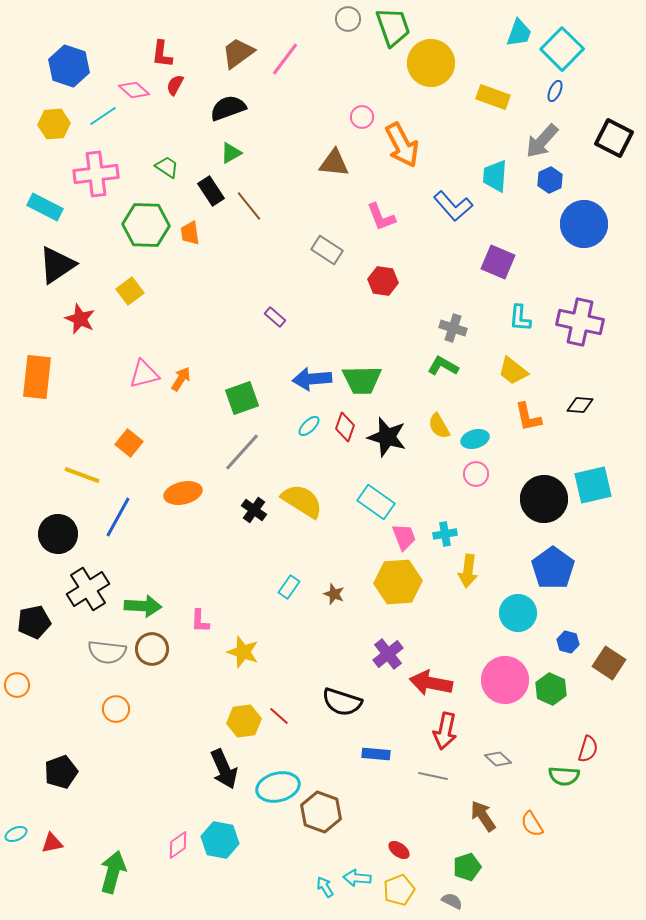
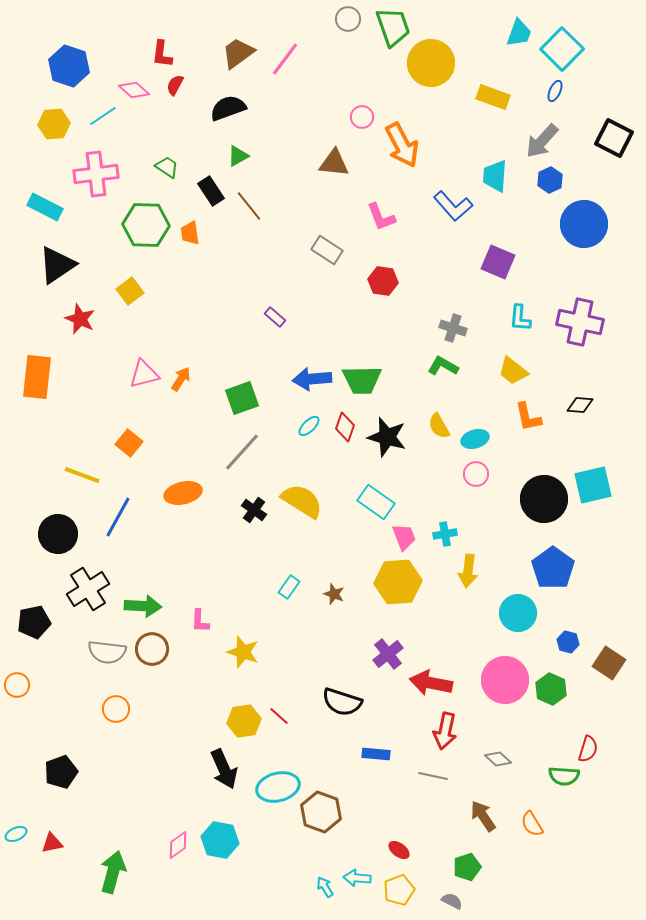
green triangle at (231, 153): moved 7 px right, 3 px down
